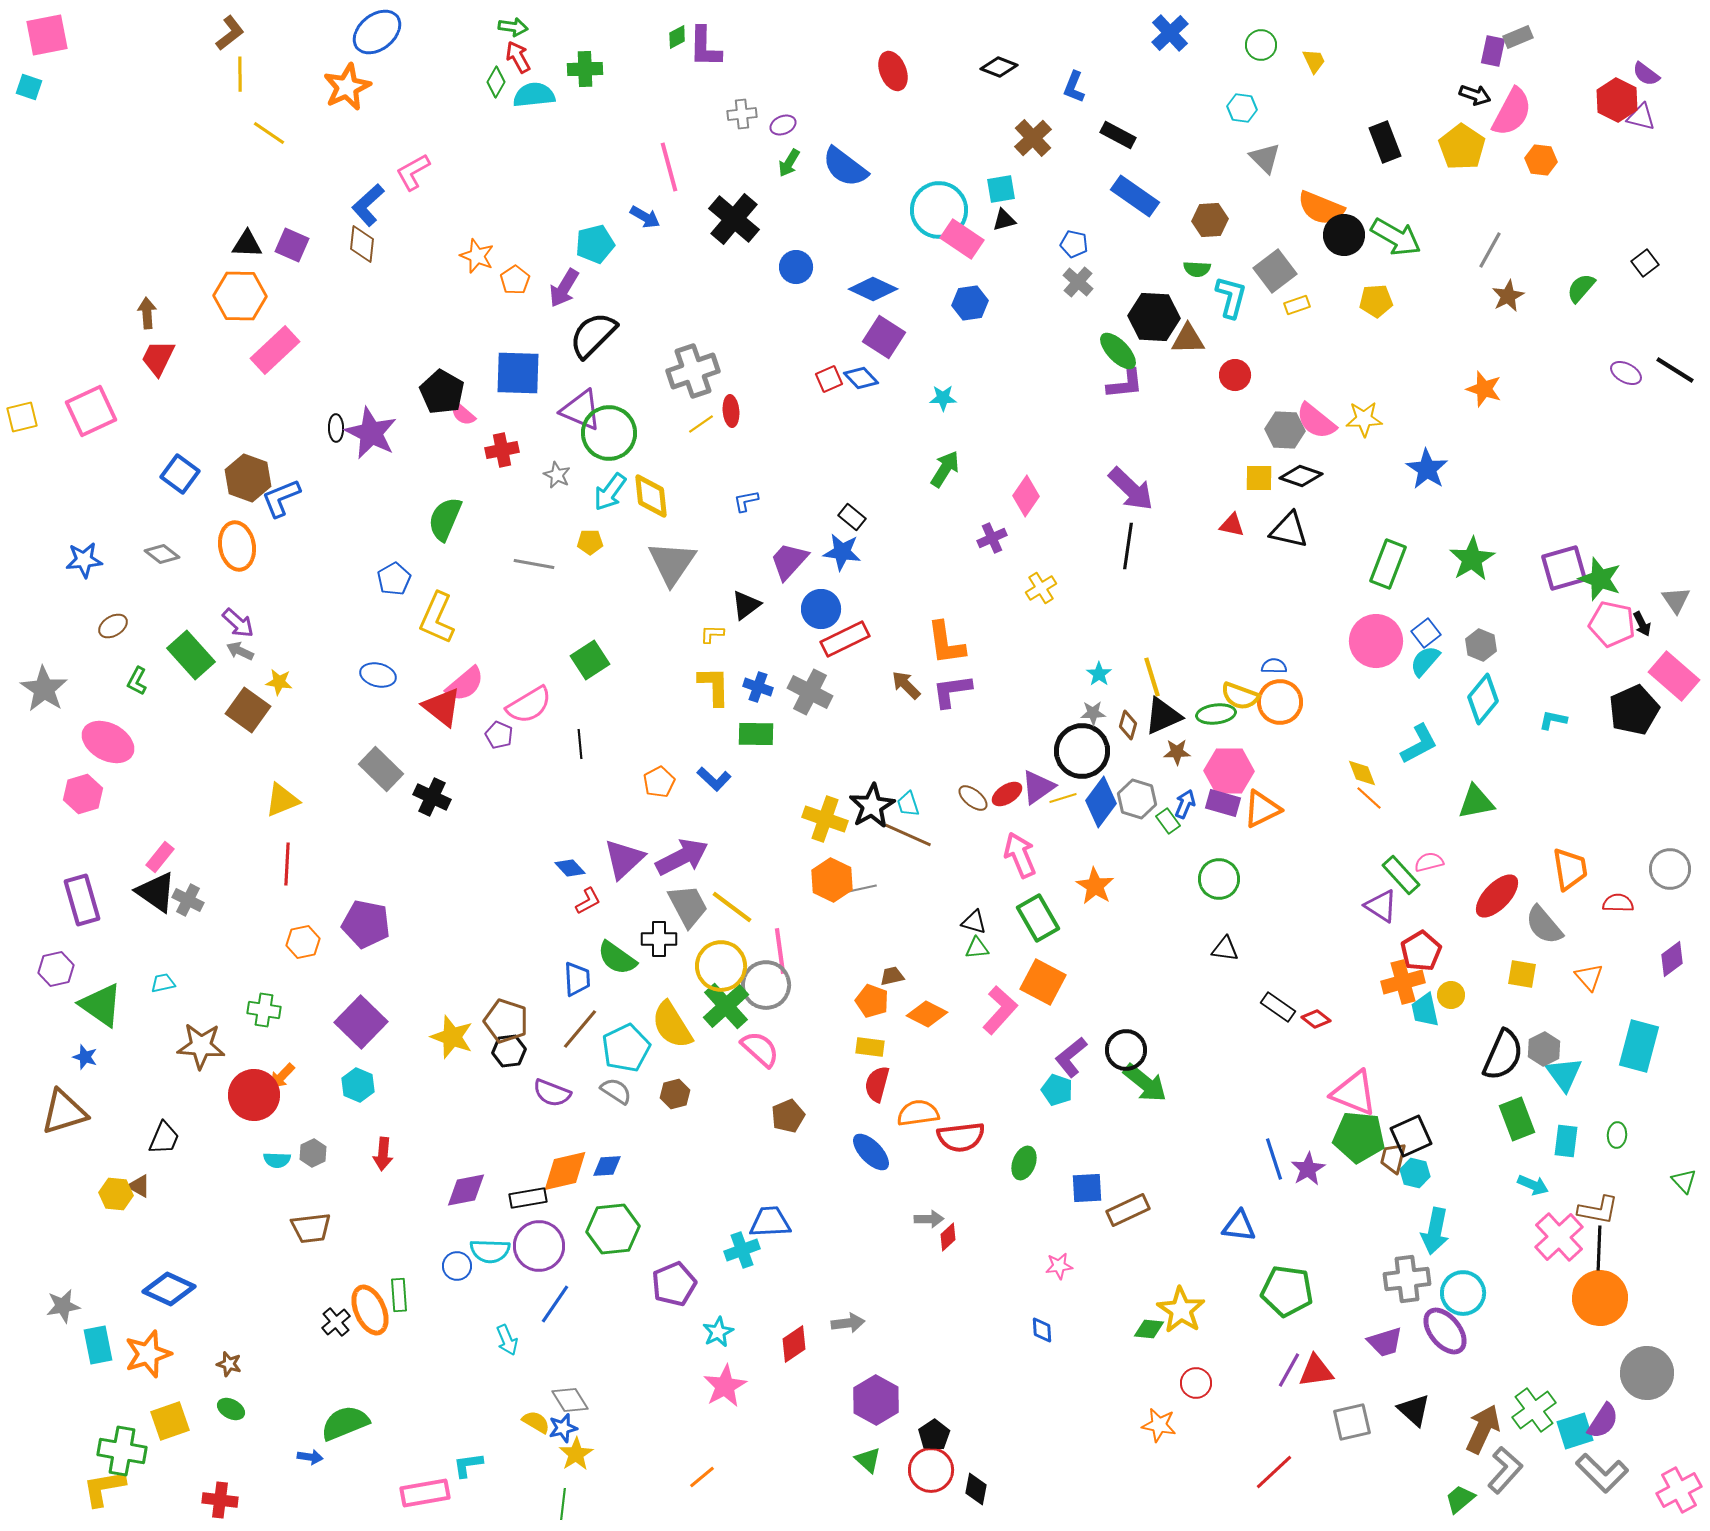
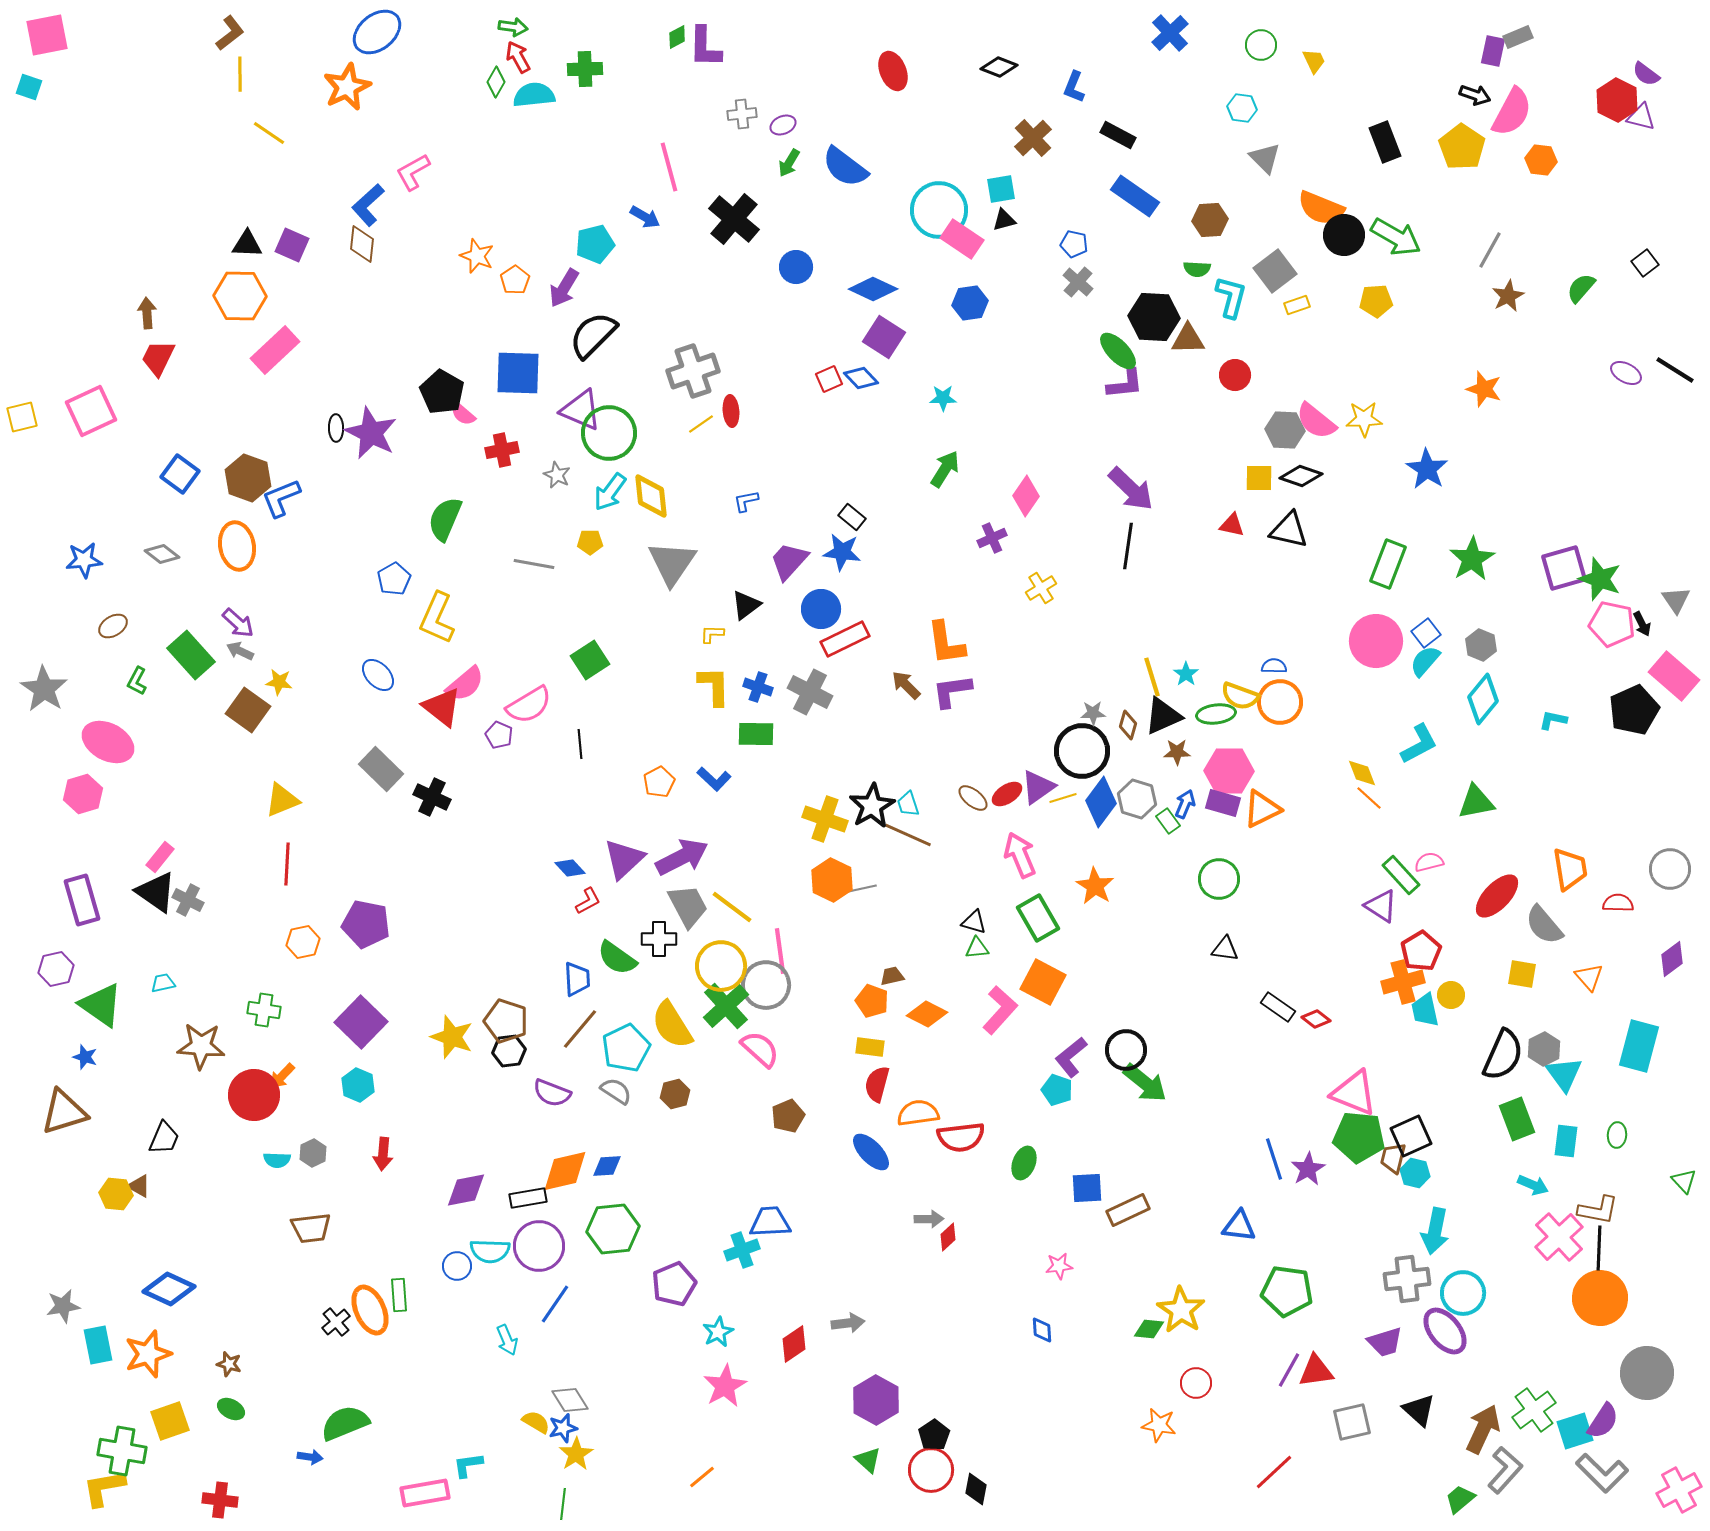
cyan star at (1099, 674): moved 87 px right
blue ellipse at (378, 675): rotated 32 degrees clockwise
black triangle at (1414, 1410): moved 5 px right
